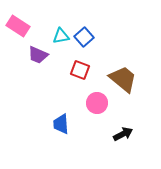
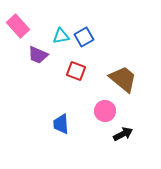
pink rectangle: rotated 15 degrees clockwise
blue square: rotated 12 degrees clockwise
red square: moved 4 px left, 1 px down
pink circle: moved 8 px right, 8 px down
